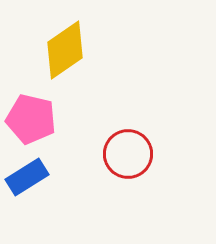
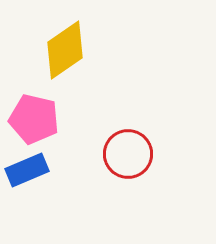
pink pentagon: moved 3 px right
blue rectangle: moved 7 px up; rotated 9 degrees clockwise
